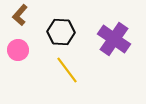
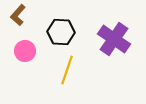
brown L-shape: moved 2 px left
pink circle: moved 7 px right, 1 px down
yellow line: rotated 56 degrees clockwise
